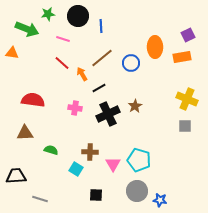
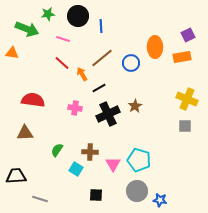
green semicircle: moved 6 px right; rotated 72 degrees counterclockwise
